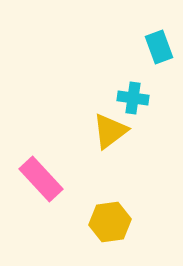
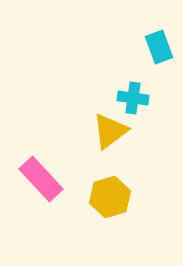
yellow hexagon: moved 25 px up; rotated 9 degrees counterclockwise
